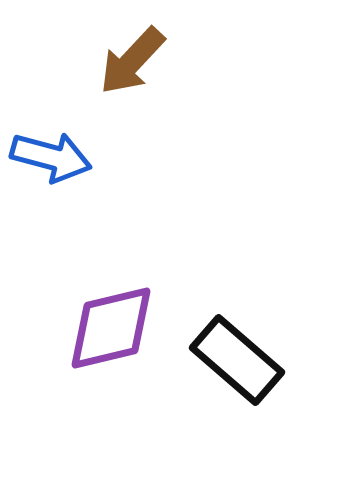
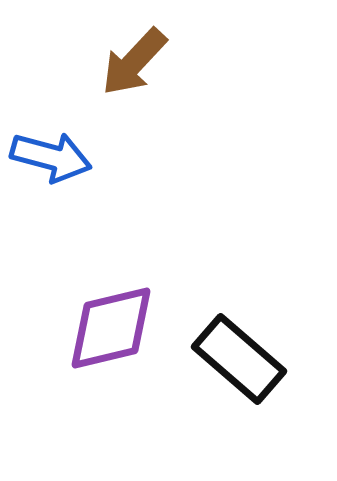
brown arrow: moved 2 px right, 1 px down
black rectangle: moved 2 px right, 1 px up
